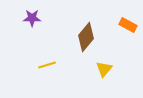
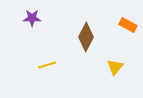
brown diamond: rotated 12 degrees counterclockwise
yellow triangle: moved 11 px right, 2 px up
